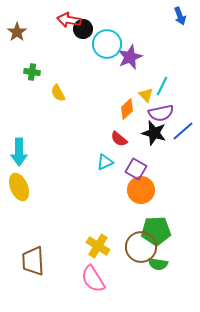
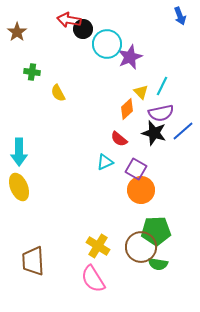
yellow triangle: moved 5 px left, 3 px up
